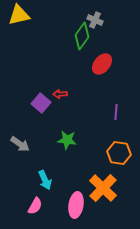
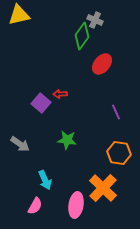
purple line: rotated 28 degrees counterclockwise
